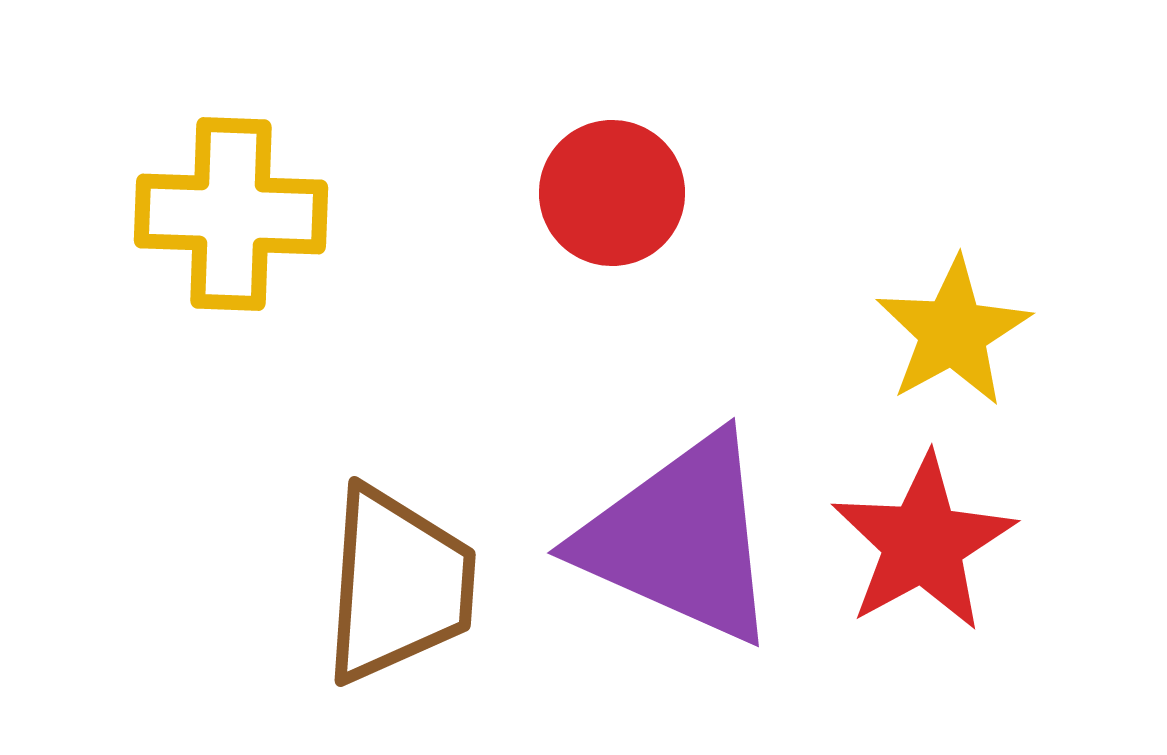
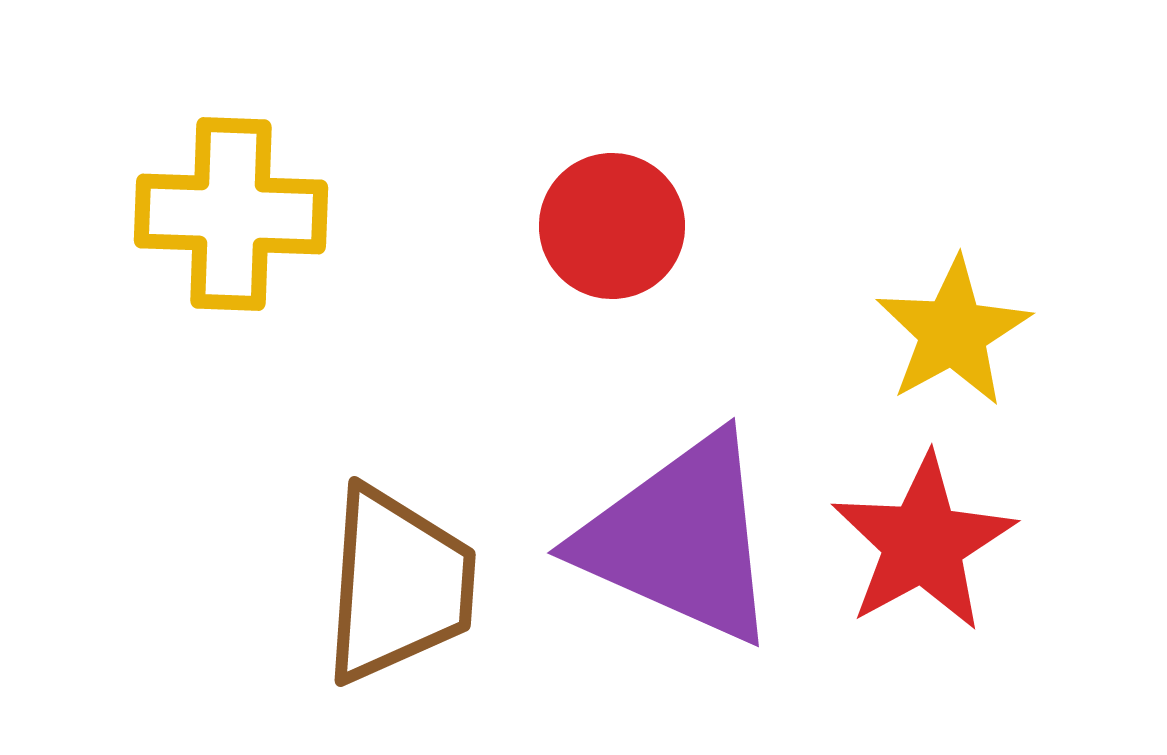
red circle: moved 33 px down
